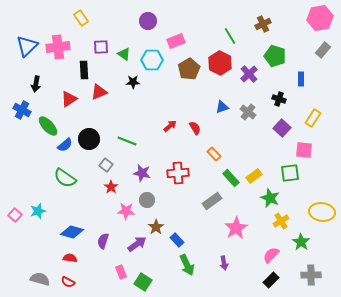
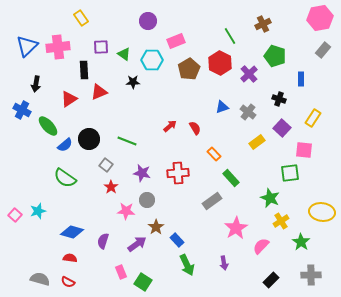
yellow rectangle at (254, 176): moved 3 px right, 34 px up
pink semicircle at (271, 255): moved 10 px left, 9 px up
